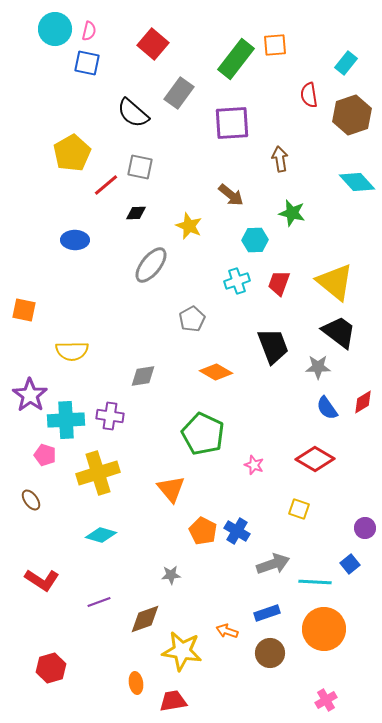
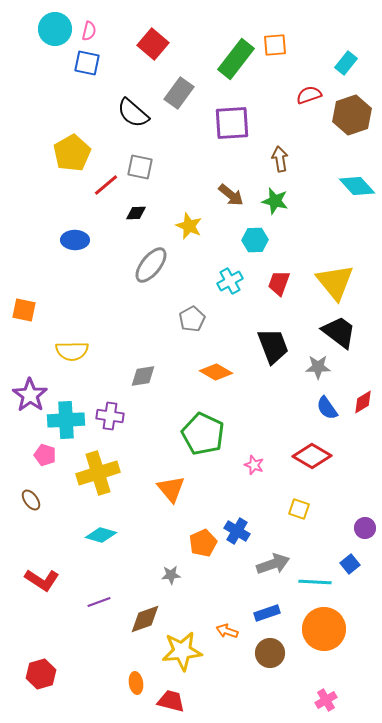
red semicircle at (309, 95): rotated 80 degrees clockwise
cyan diamond at (357, 182): moved 4 px down
green star at (292, 213): moved 17 px left, 12 px up
cyan cross at (237, 281): moved 7 px left; rotated 10 degrees counterclockwise
yellow triangle at (335, 282): rotated 12 degrees clockwise
red diamond at (315, 459): moved 3 px left, 3 px up
orange pentagon at (203, 531): moved 12 px down; rotated 20 degrees clockwise
yellow star at (182, 651): rotated 15 degrees counterclockwise
red hexagon at (51, 668): moved 10 px left, 6 px down
red trapezoid at (173, 701): moved 2 px left; rotated 24 degrees clockwise
